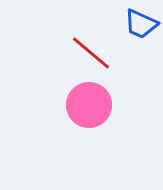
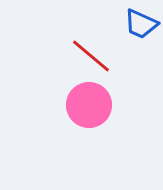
red line: moved 3 px down
